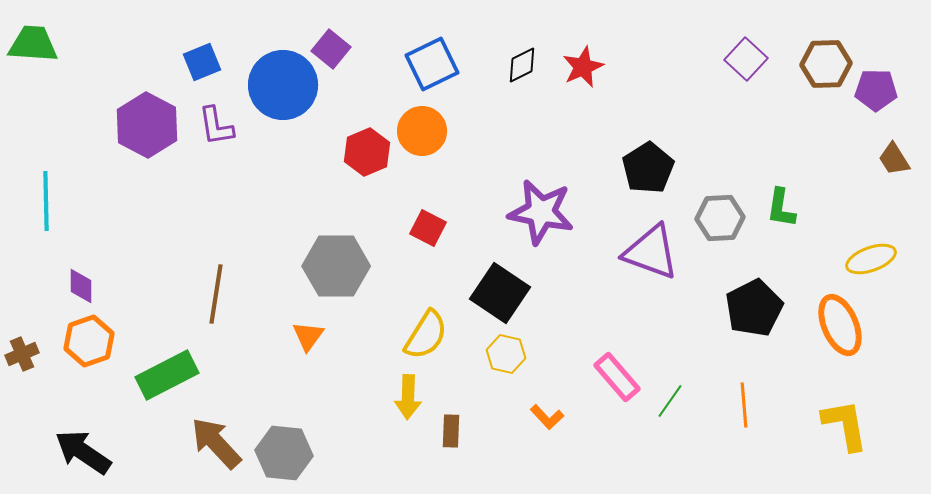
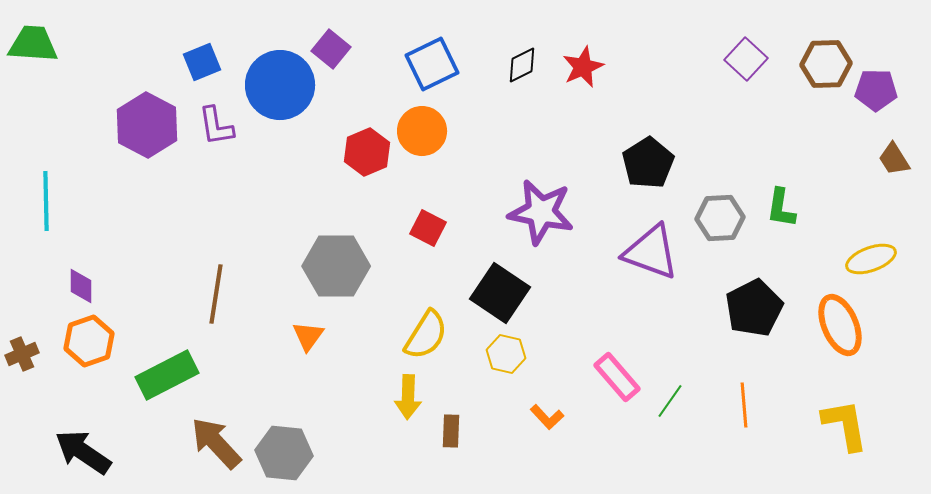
blue circle at (283, 85): moved 3 px left
black pentagon at (648, 168): moved 5 px up
